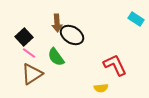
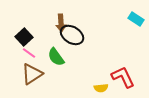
brown arrow: moved 4 px right
red L-shape: moved 8 px right, 12 px down
